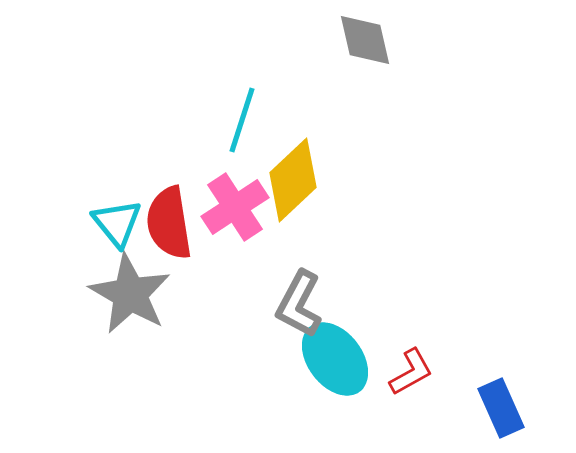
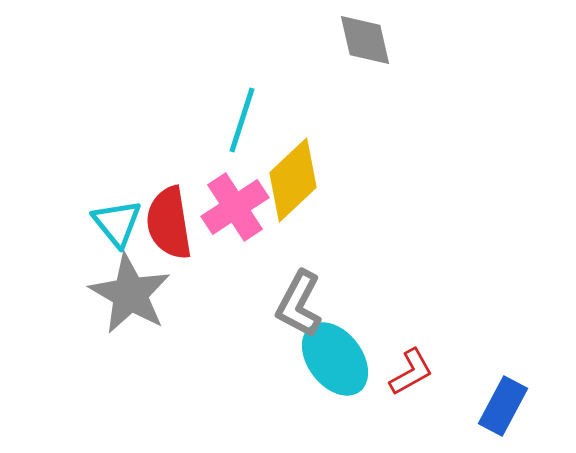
blue rectangle: moved 2 px right, 2 px up; rotated 52 degrees clockwise
